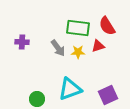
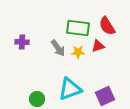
purple square: moved 3 px left, 1 px down
